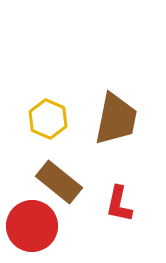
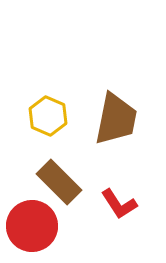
yellow hexagon: moved 3 px up
brown rectangle: rotated 6 degrees clockwise
red L-shape: rotated 45 degrees counterclockwise
